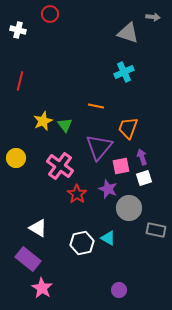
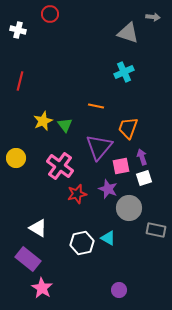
red star: rotated 24 degrees clockwise
